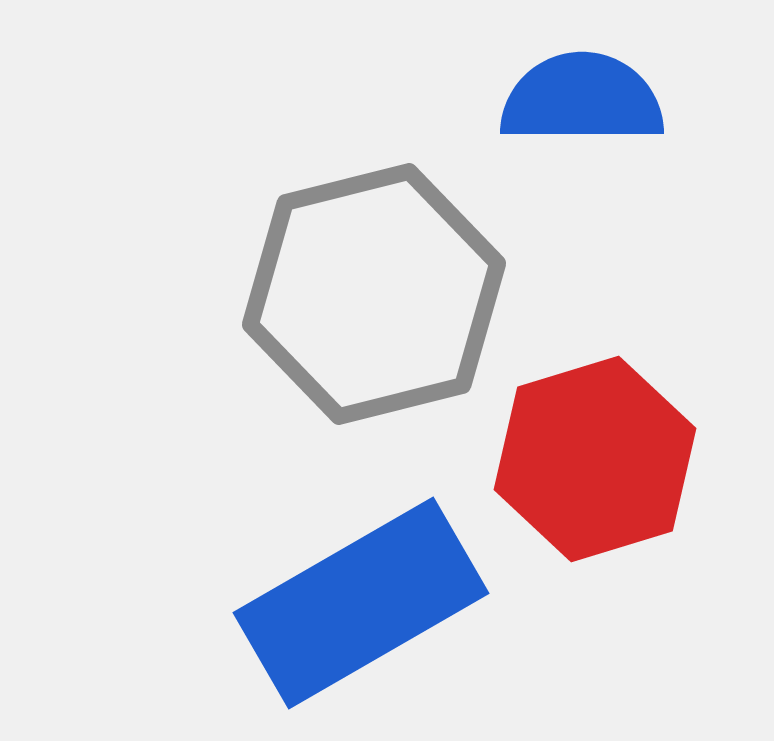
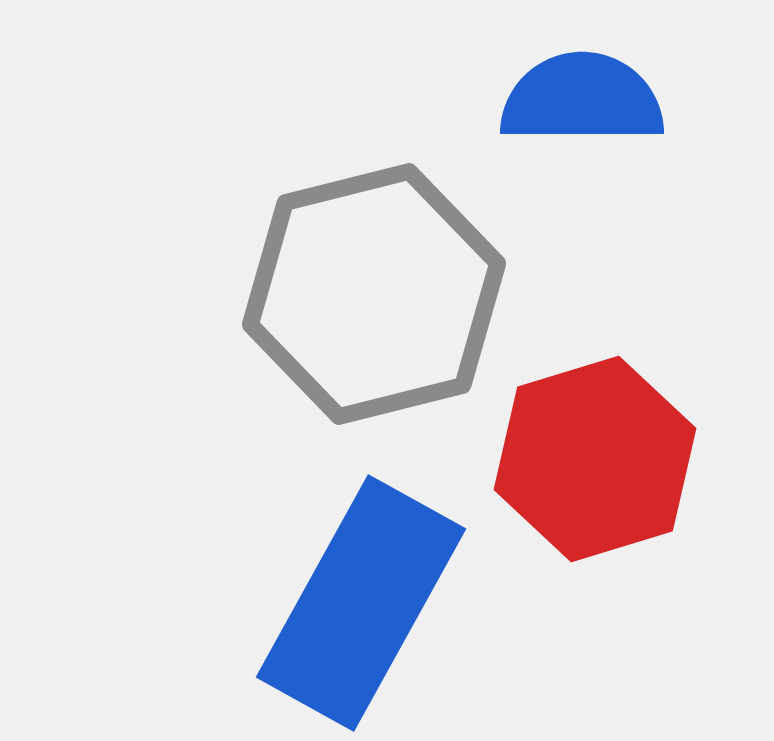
blue rectangle: rotated 31 degrees counterclockwise
